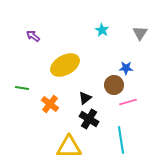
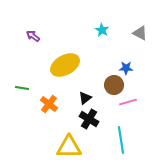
gray triangle: rotated 35 degrees counterclockwise
orange cross: moved 1 px left
